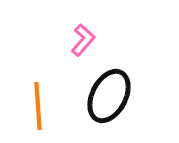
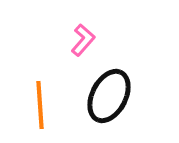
orange line: moved 2 px right, 1 px up
